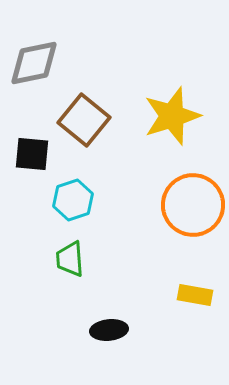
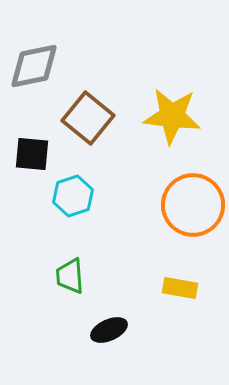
gray diamond: moved 3 px down
yellow star: rotated 24 degrees clockwise
brown square: moved 4 px right, 2 px up
cyan hexagon: moved 4 px up
green trapezoid: moved 17 px down
yellow rectangle: moved 15 px left, 7 px up
black ellipse: rotated 18 degrees counterclockwise
